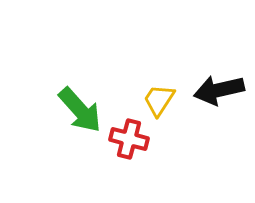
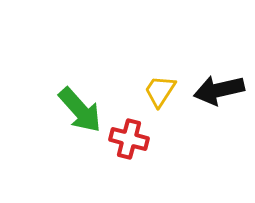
yellow trapezoid: moved 1 px right, 9 px up
